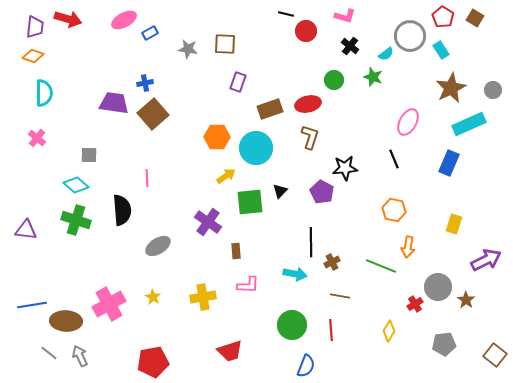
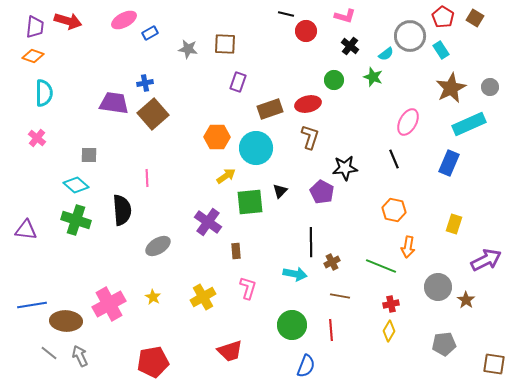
red arrow at (68, 19): moved 2 px down
gray circle at (493, 90): moved 3 px left, 3 px up
pink L-shape at (248, 285): moved 3 px down; rotated 75 degrees counterclockwise
yellow cross at (203, 297): rotated 20 degrees counterclockwise
red cross at (415, 304): moved 24 px left; rotated 21 degrees clockwise
brown square at (495, 355): moved 1 px left, 9 px down; rotated 30 degrees counterclockwise
